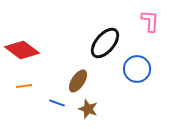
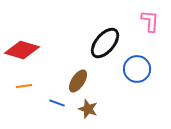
red diamond: rotated 20 degrees counterclockwise
